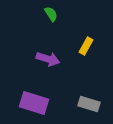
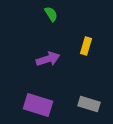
yellow rectangle: rotated 12 degrees counterclockwise
purple arrow: rotated 35 degrees counterclockwise
purple rectangle: moved 4 px right, 2 px down
